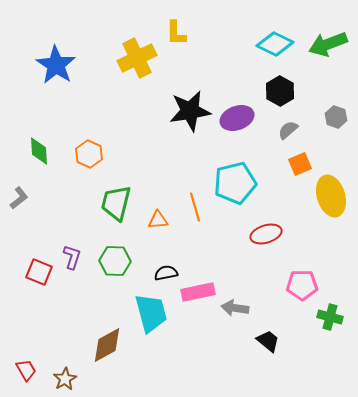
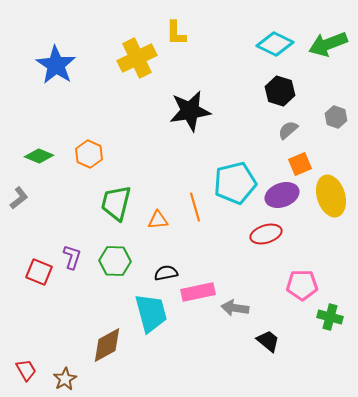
black hexagon: rotated 12 degrees counterclockwise
purple ellipse: moved 45 px right, 77 px down
green diamond: moved 5 px down; rotated 64 degrees counterclockwise
